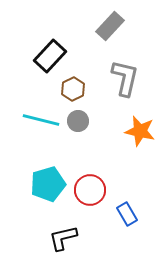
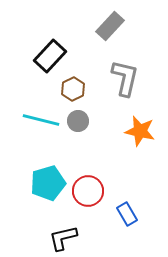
cyan pentagon: moved 1 px up
red circle: moved 2 px left, 1 px down
